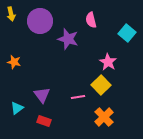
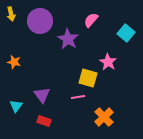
pink semicircle: rotated 56 degrees clockwise
cyan square: moved 1 px left
purple star: rotated 15 degrees clockwise
yellow square: moved 13 px left, 7 px up; rotated 30 degrees counterclockwise
cyan triangle: moved 1 px left, 2 px up; rotated 16 degrees counterclockwise
